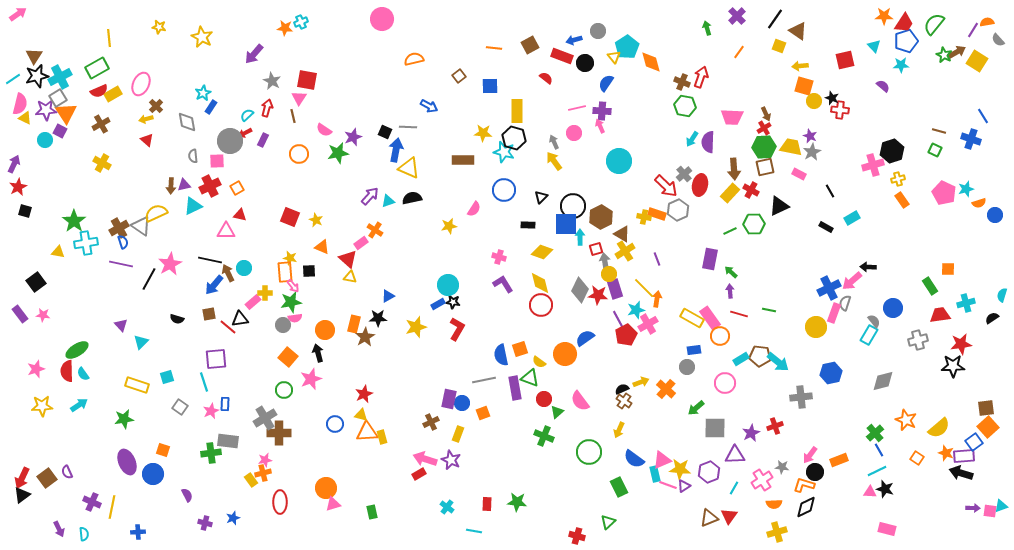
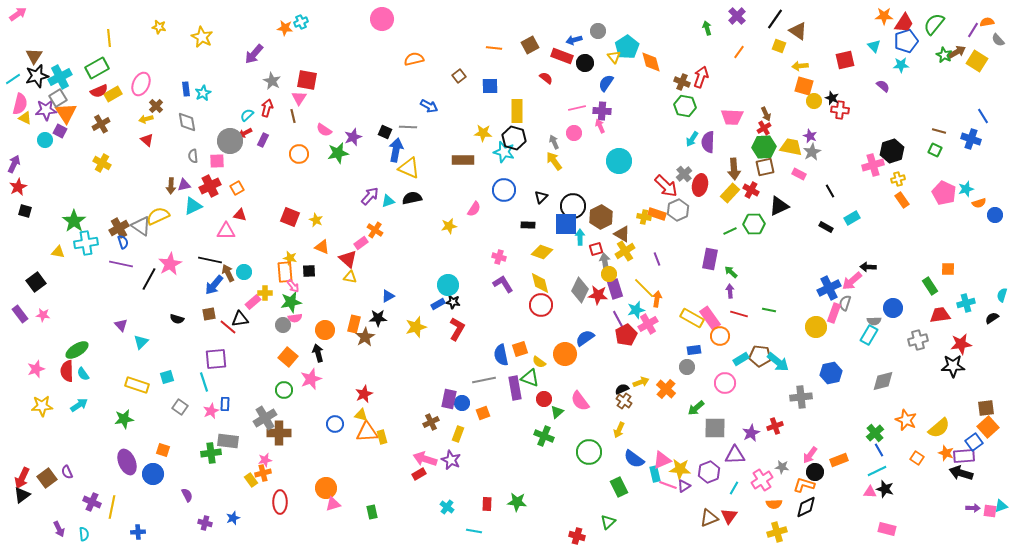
blue rectangle at (211, 107): moved 25 px left, 18 px up; rotated 40 degrees counterclockwise
yellow semicircle at (156, 213): moved 2 px right, 3 px down
cyan circle at (244, 268): moved 4 px down
gray semicircle at (874, 321): rotated 128 degrees clockwise
